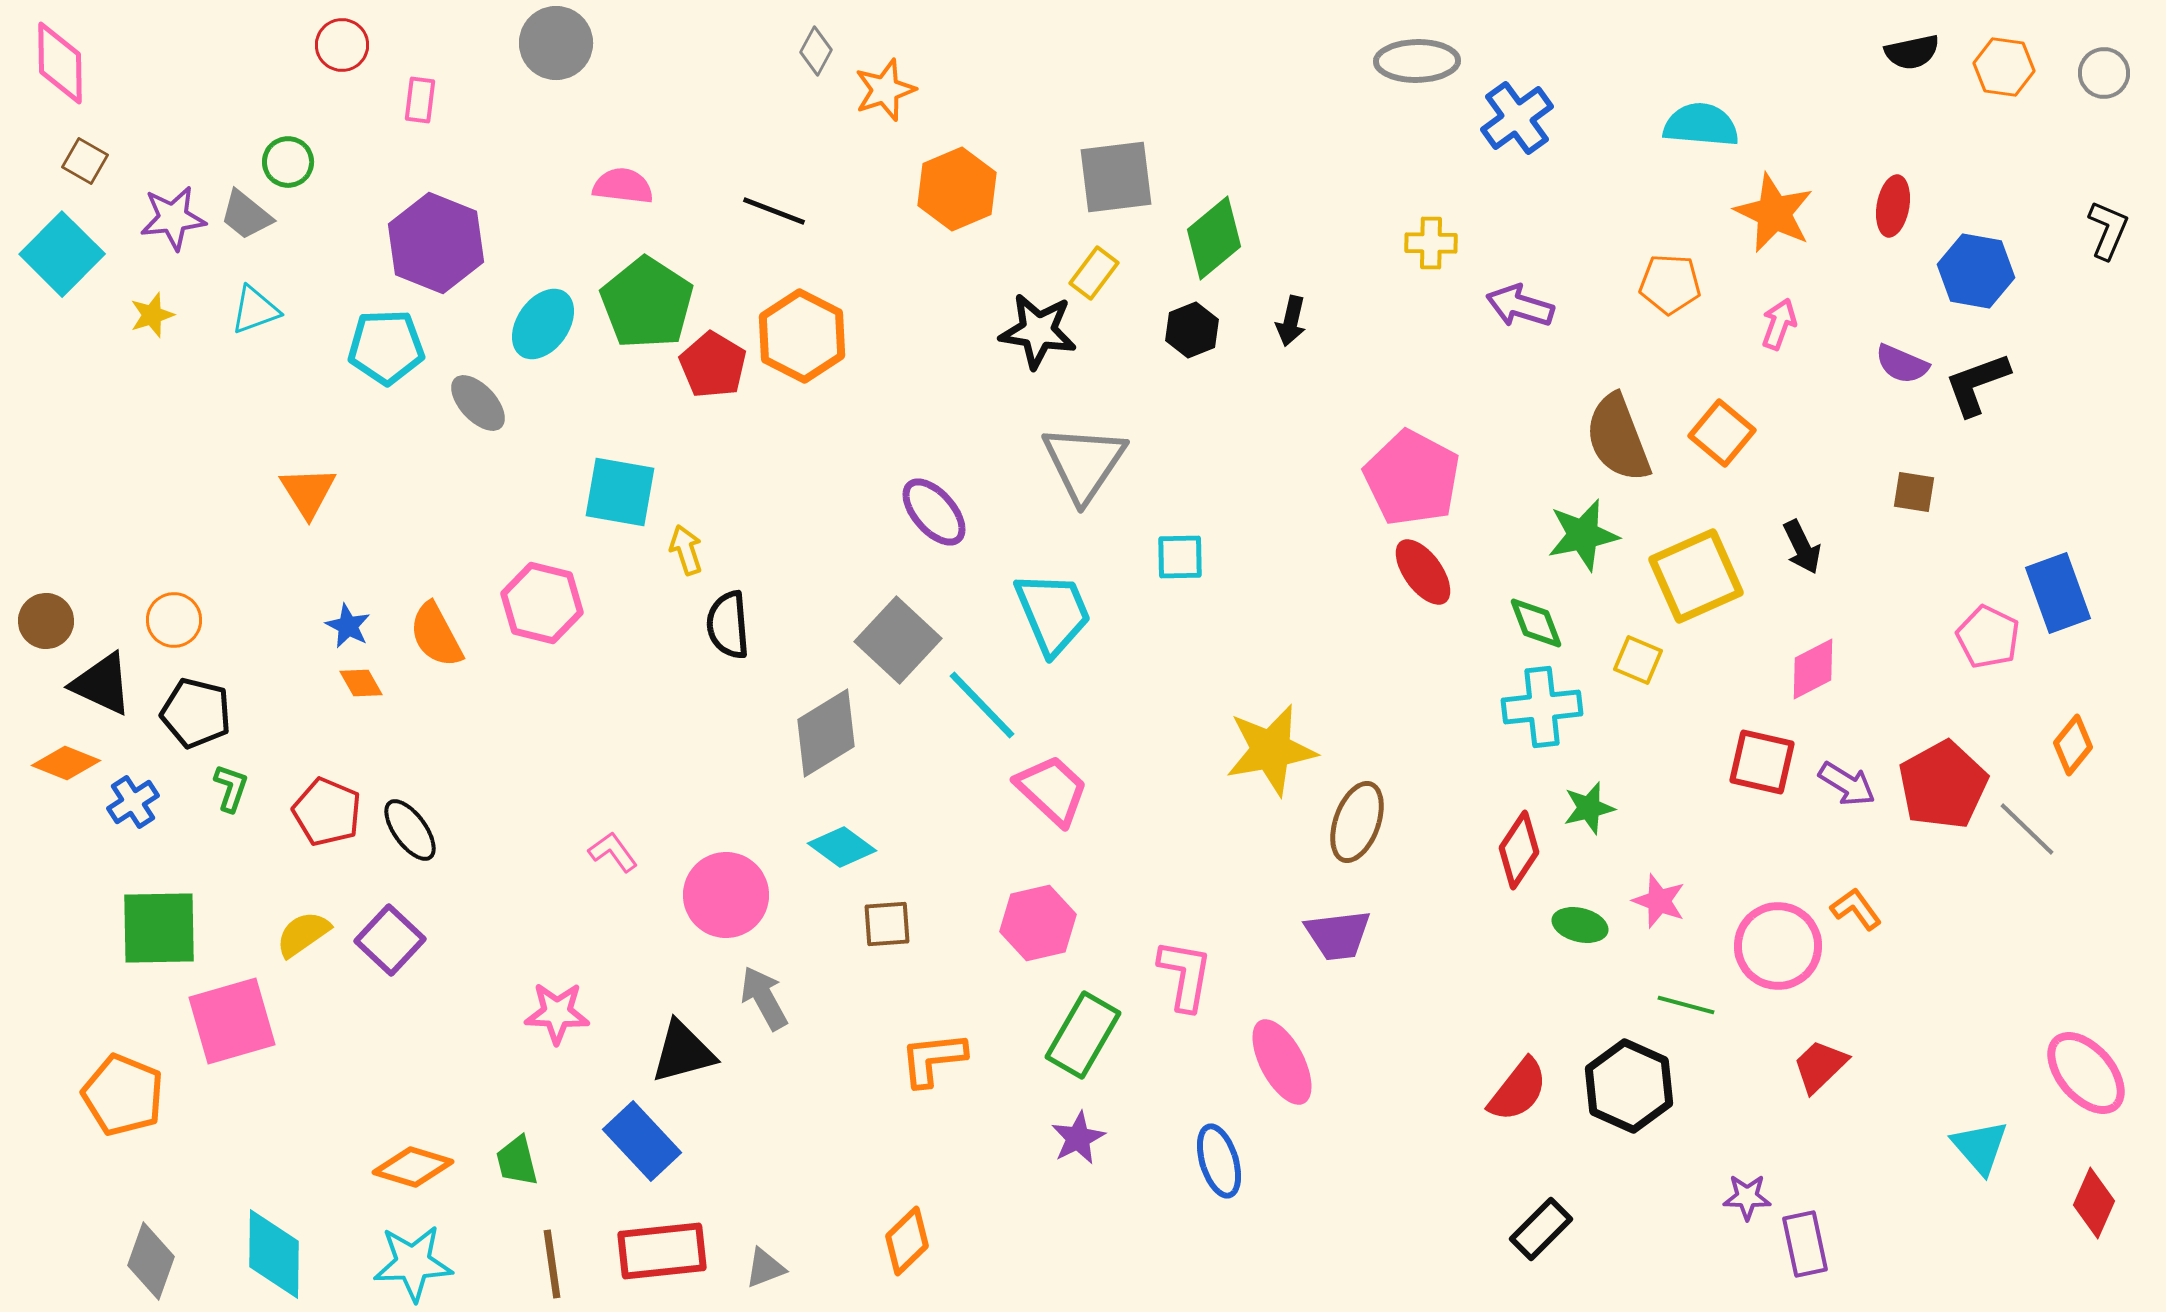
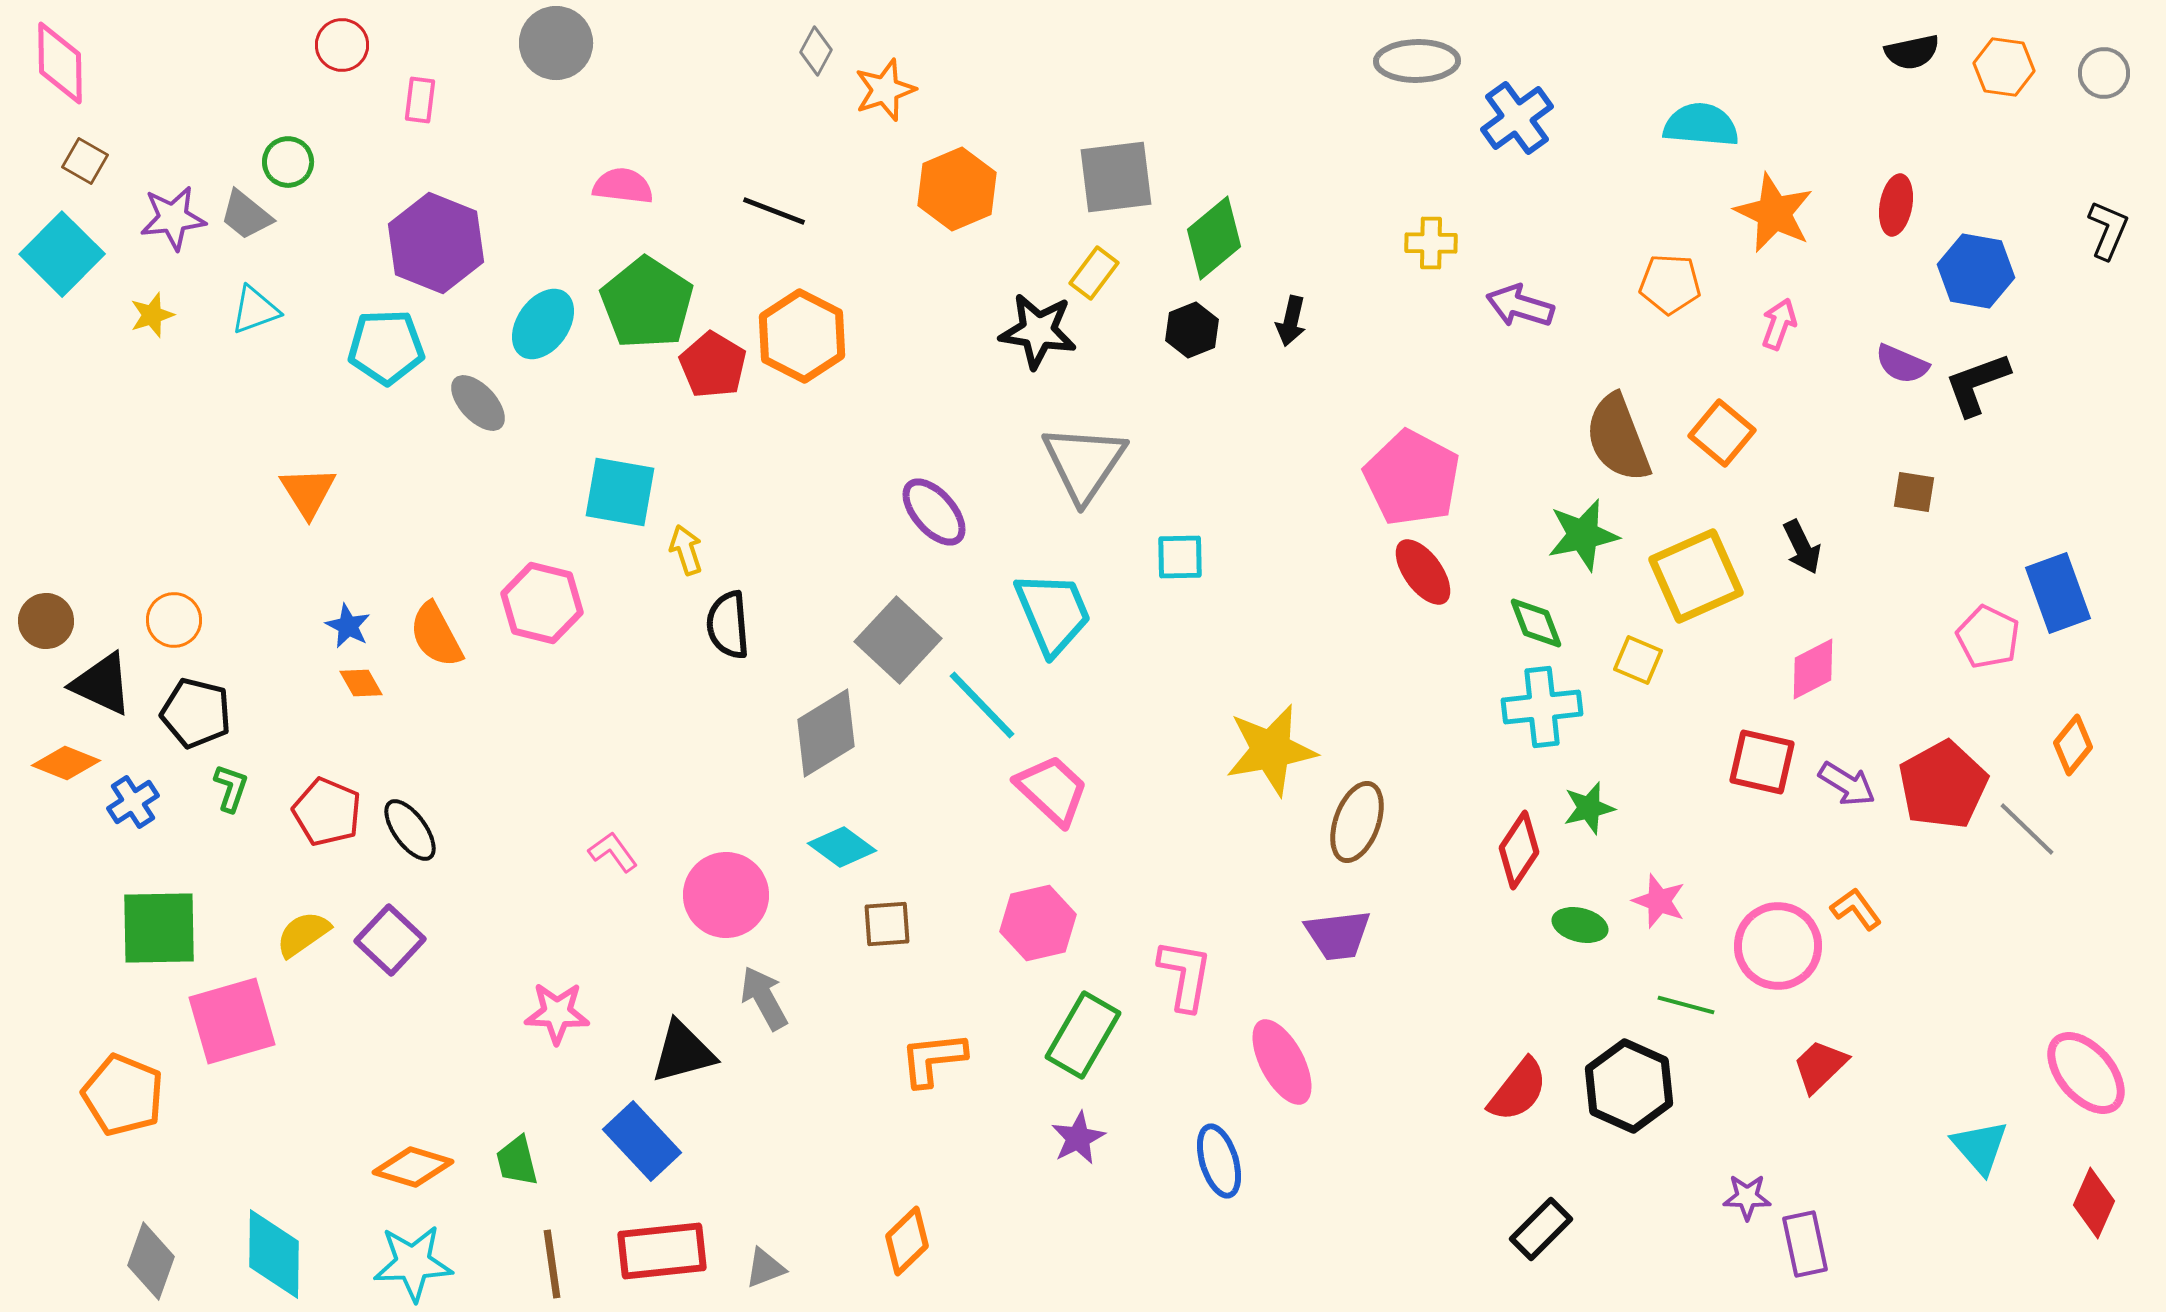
red ellipse at (1893, 206): moved 3 px right, 1 px up
